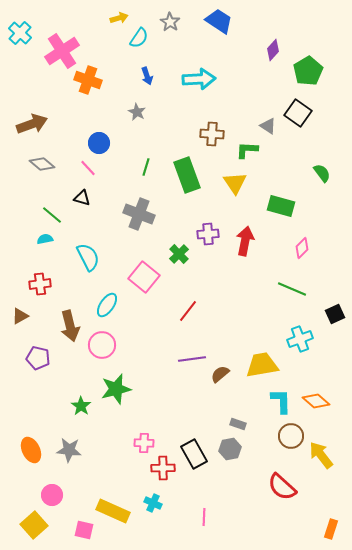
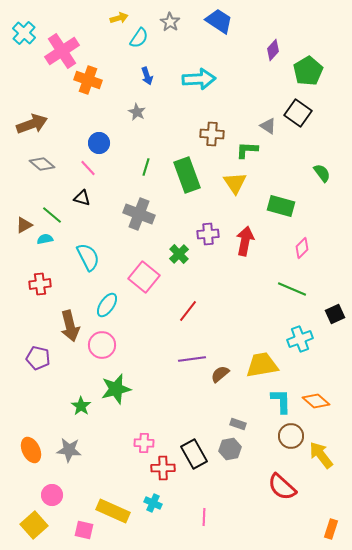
cyan cross at (20, 33): moved 4 px right
brown triangle at (20, 316): moved 4 px right, 91 px up
